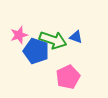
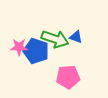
pink star: moved 12 px down; rotated 18 degrees clockwise
green arrow: moved 2 px right, 1 px up
pink pentagon: rotated 20 degrees clockwise
